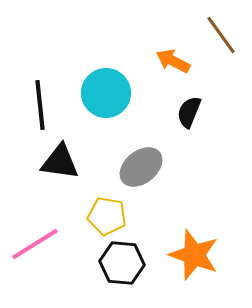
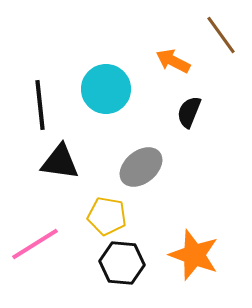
cyan circle: moved 4 px up
